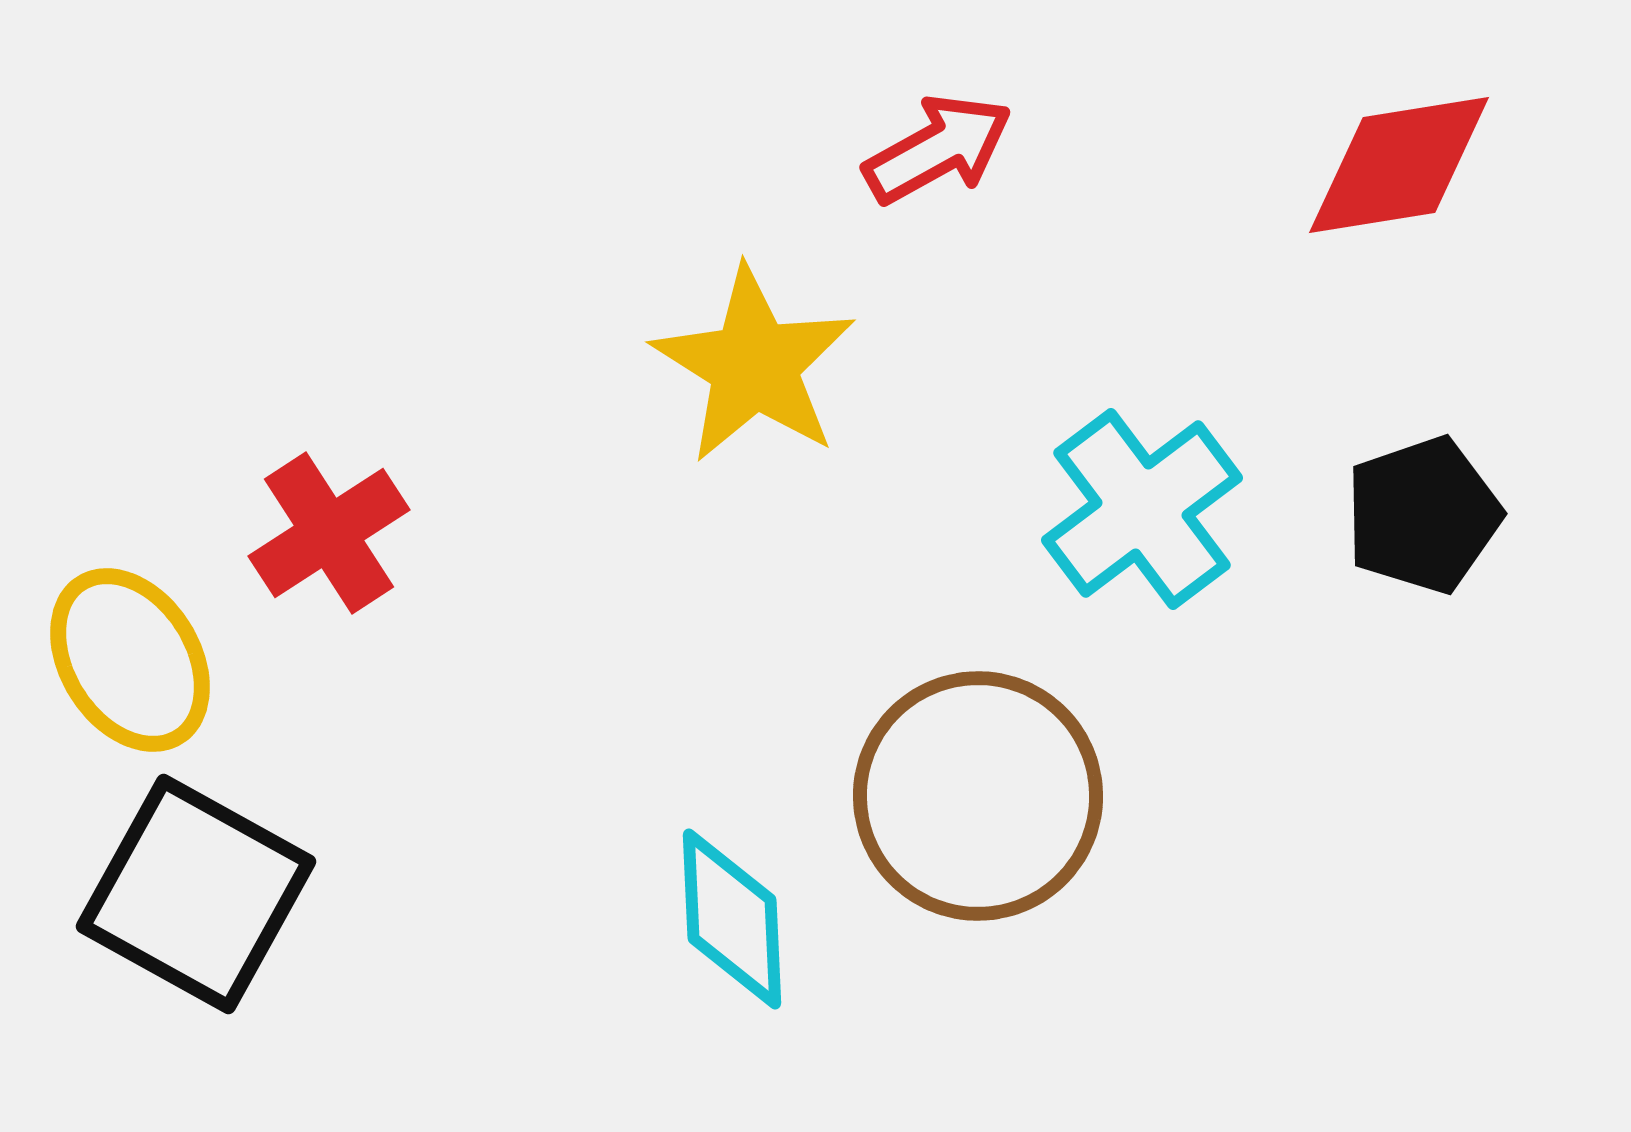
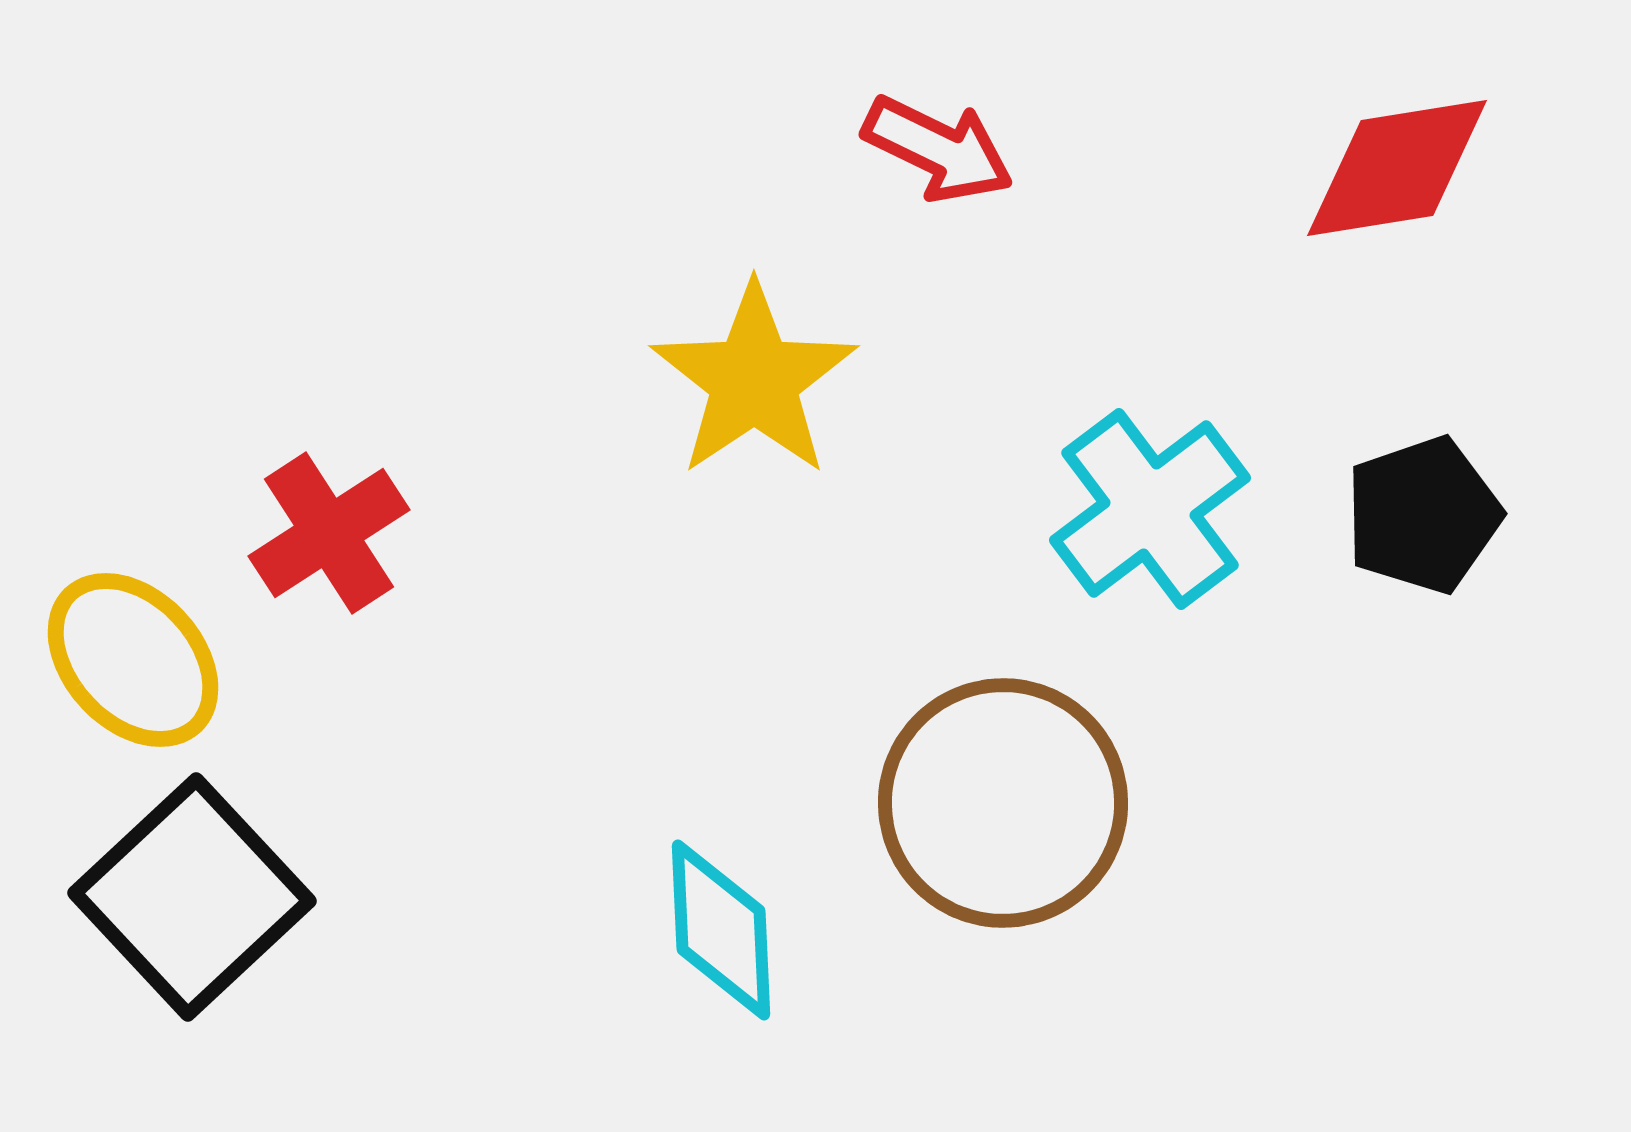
red arrow: rotated 55 degrees clockwise
red diamond: moved 2 px left, 3 px down
yellow star: moved 15 px down; rotated 6 degrees clockwise
cyan cross: moved 8 px right
yellow ellipse: moved 3 px right; rotated 11 degrees counterclockwise
brown circle: moved 25 px right, 7 px down
black square: moved 4 px left, 3 px down; rotated 18 degrees clockwise
cyan diamond: moved 11 px left, 11 px down
